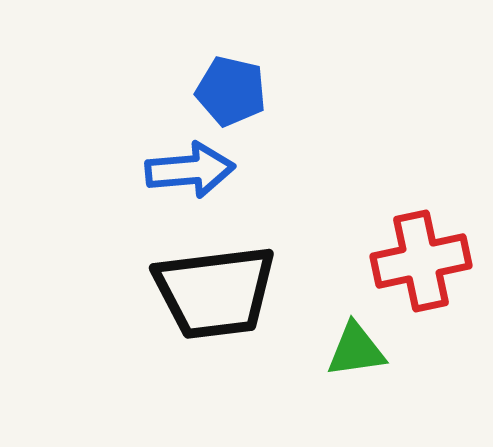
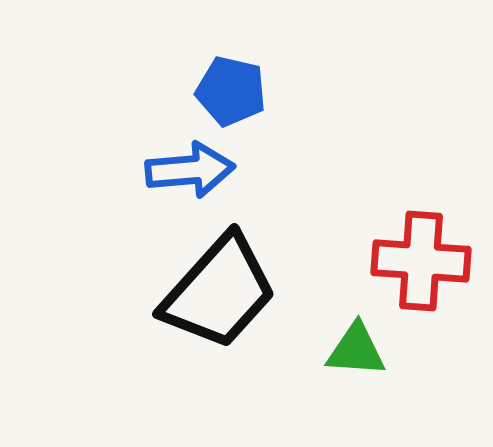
red cross: rotated 16 degrees clockwise
black trapezoid: moved 4 px right; rotated 41 degrees counterclockwise
green triangle: rotated 12 degrees clockwise
